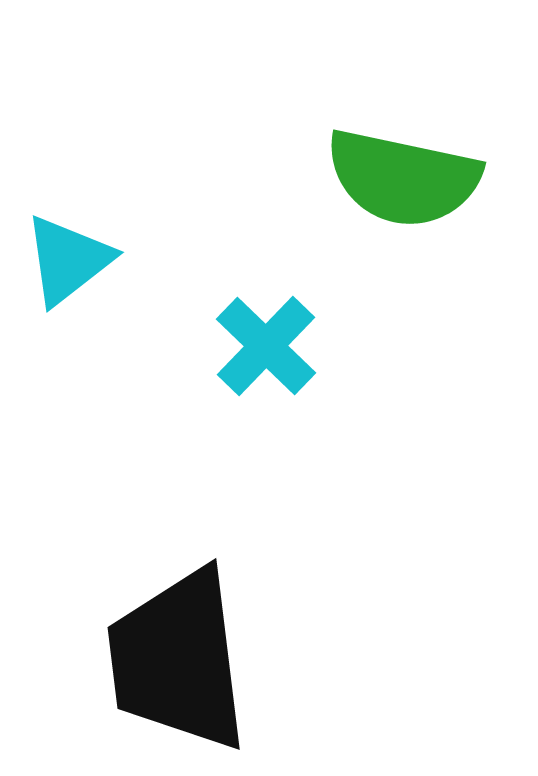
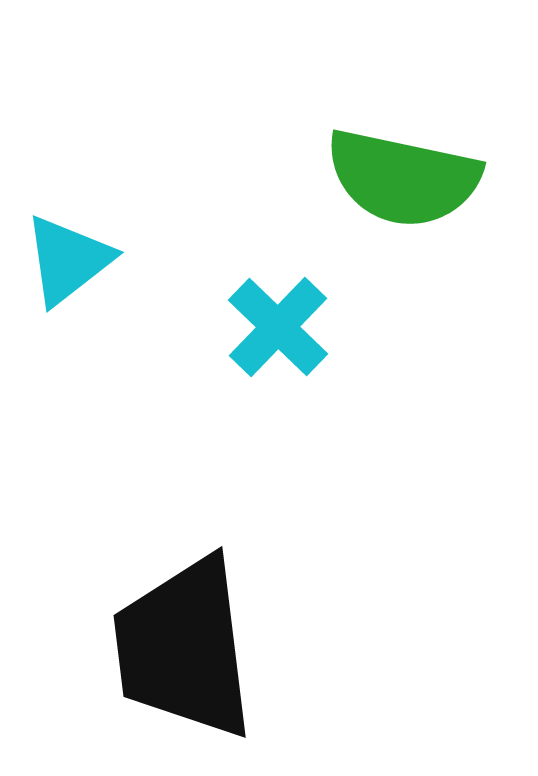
cyan cross: moved 12 px right, 19 px up
black trapezoid: moved 6 px right, 12 px up
